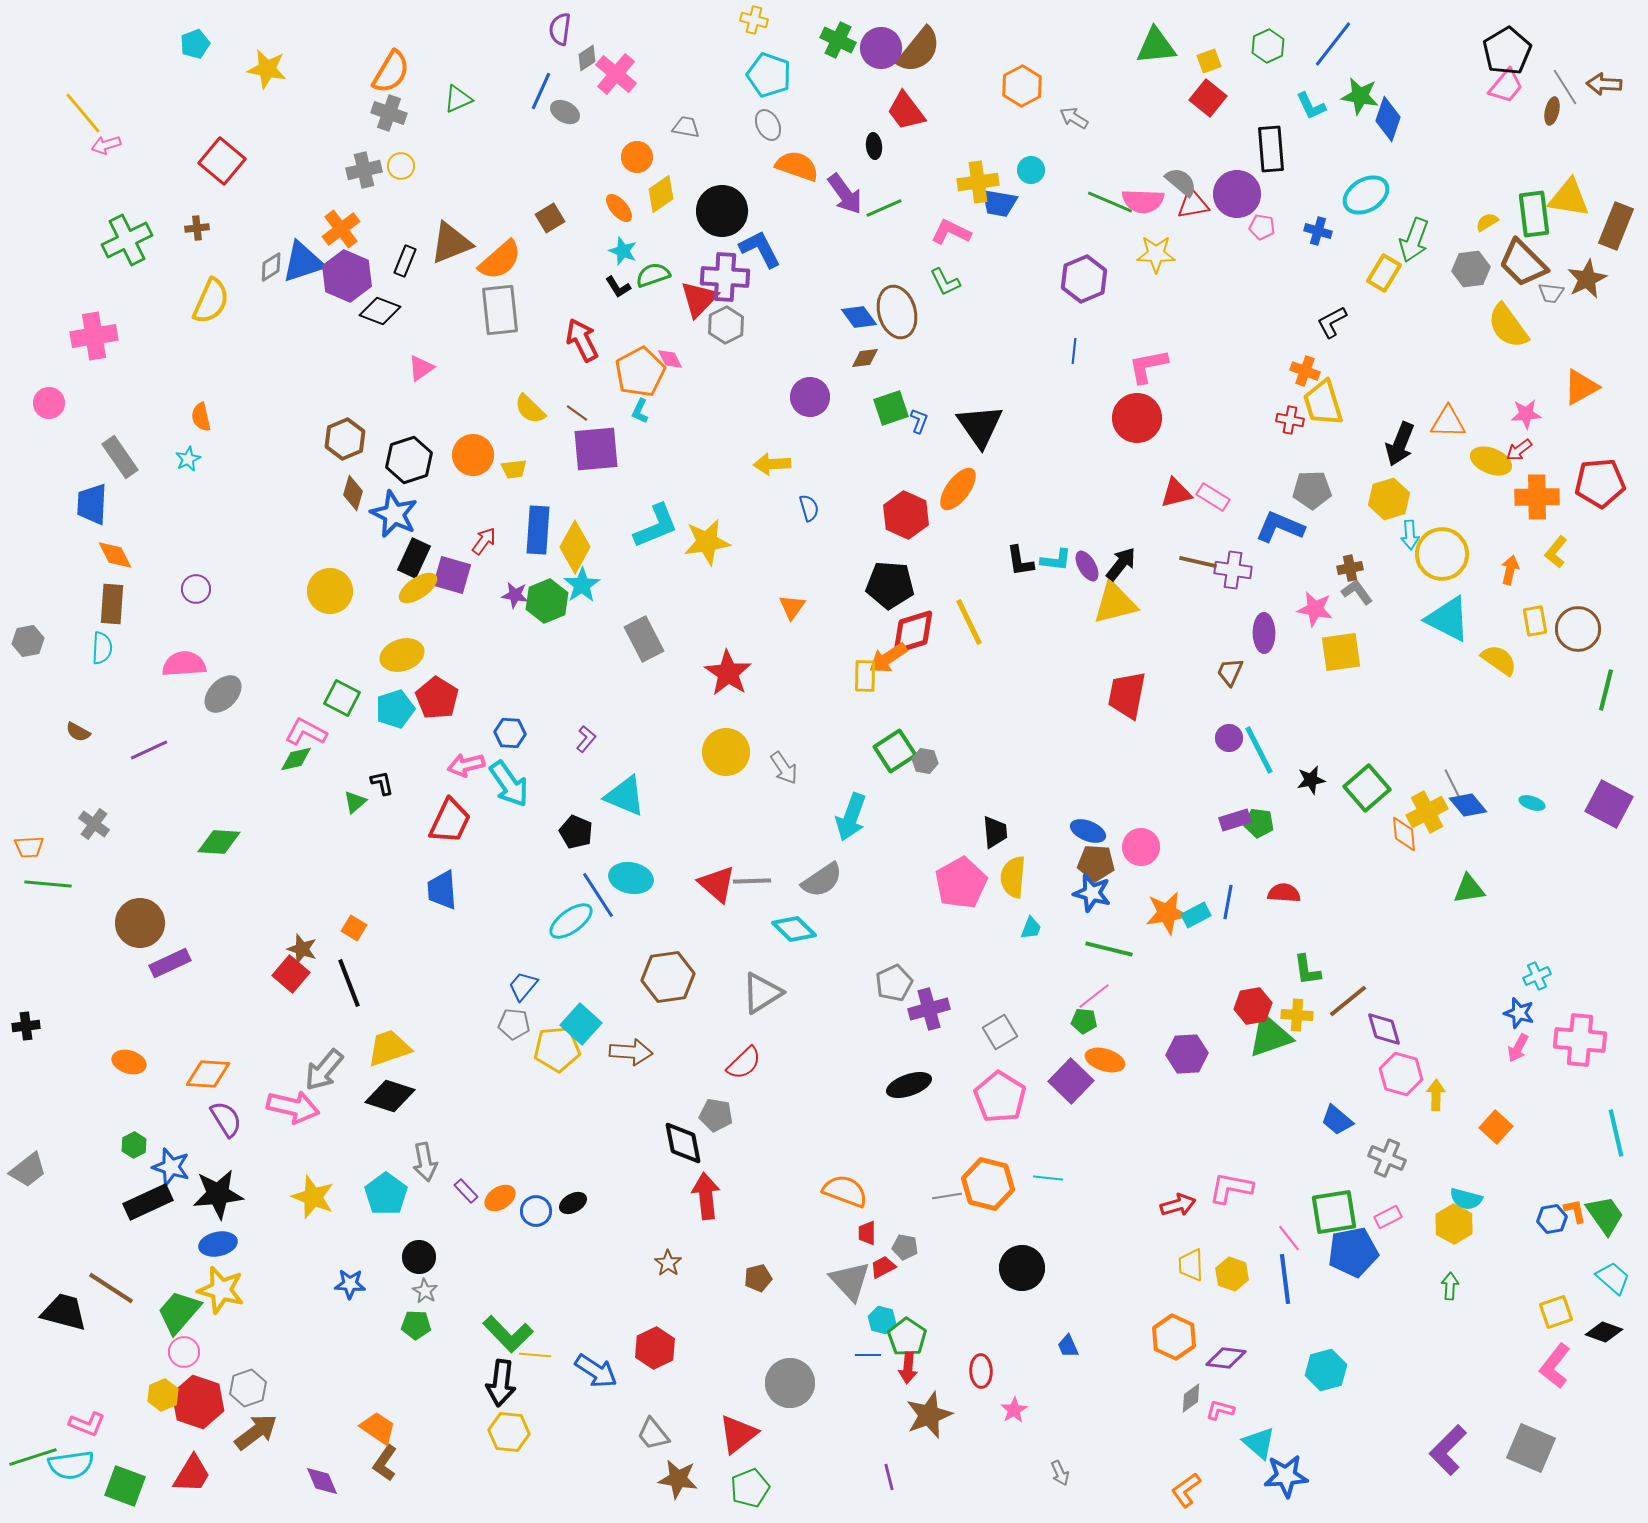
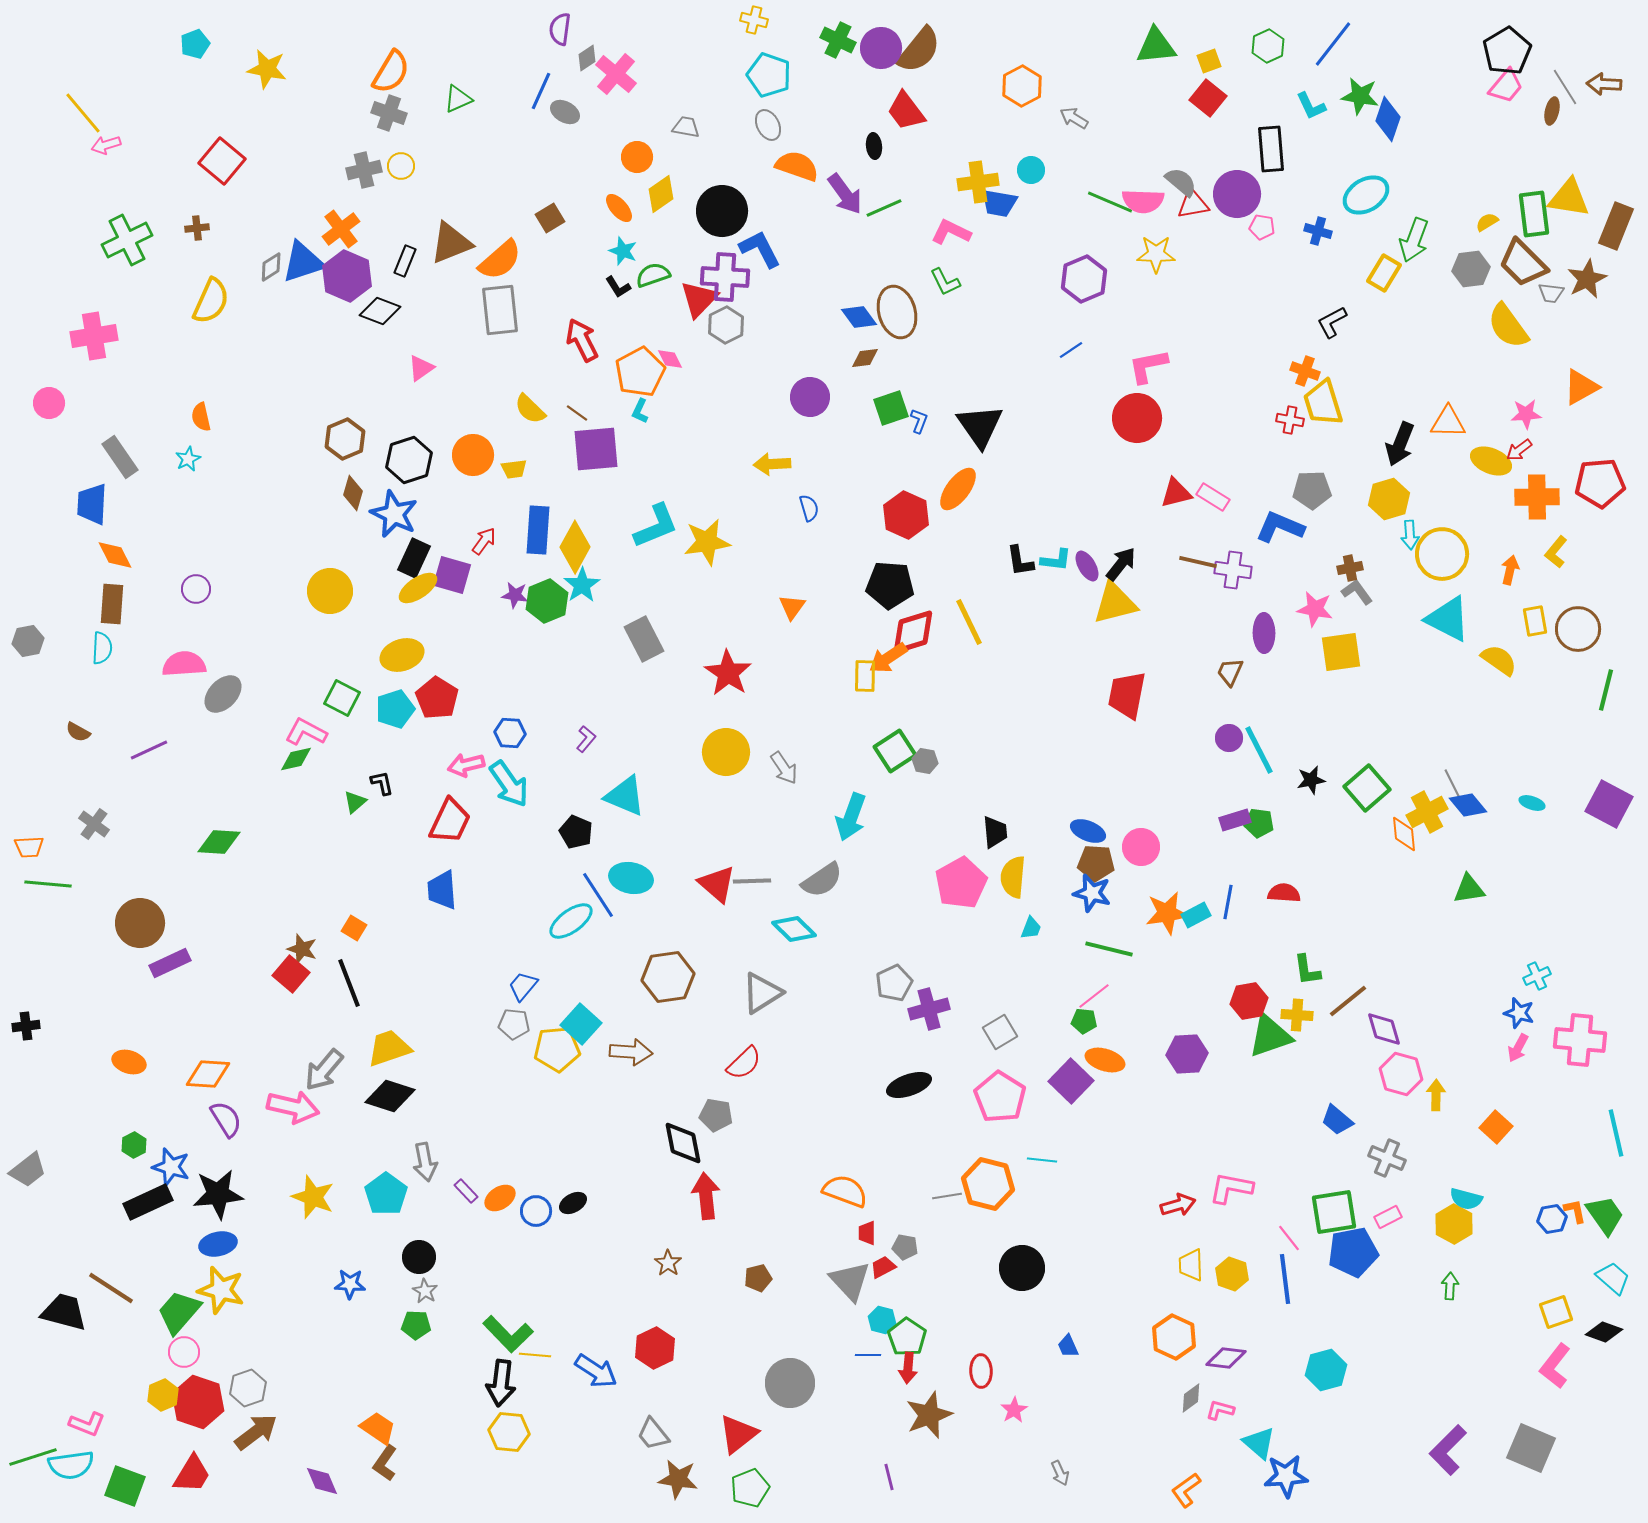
blue line at (1074, 351): moved 3 px left, 1 px up; rotated 50 degrees clockwise
red hexagon at (1253, 1006): moved 4 px left, 5 px up
cyan line at (1048, 1178): moved 6 px left, 18 px up
